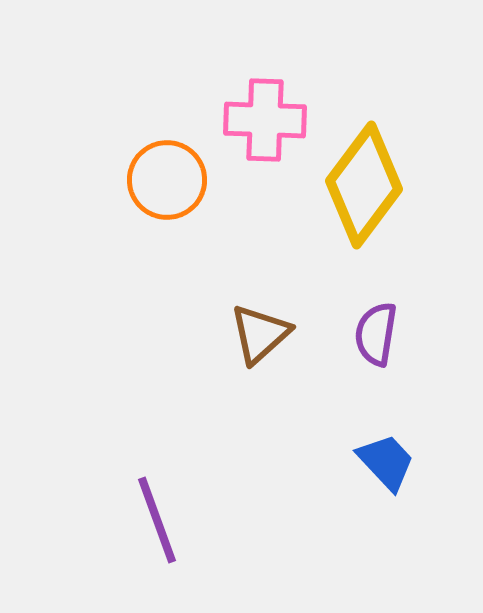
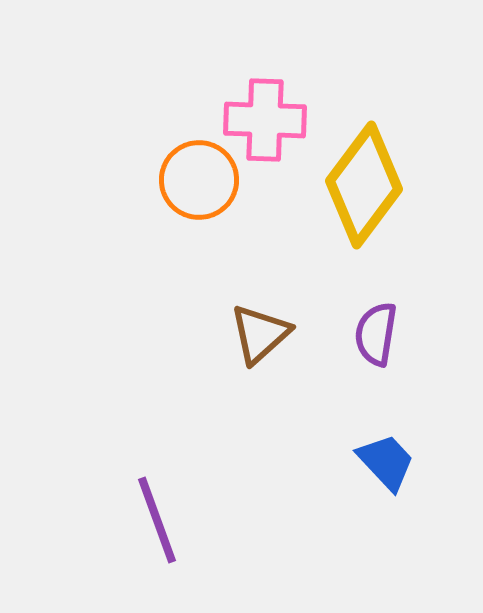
orange circle: moved 32 px right
